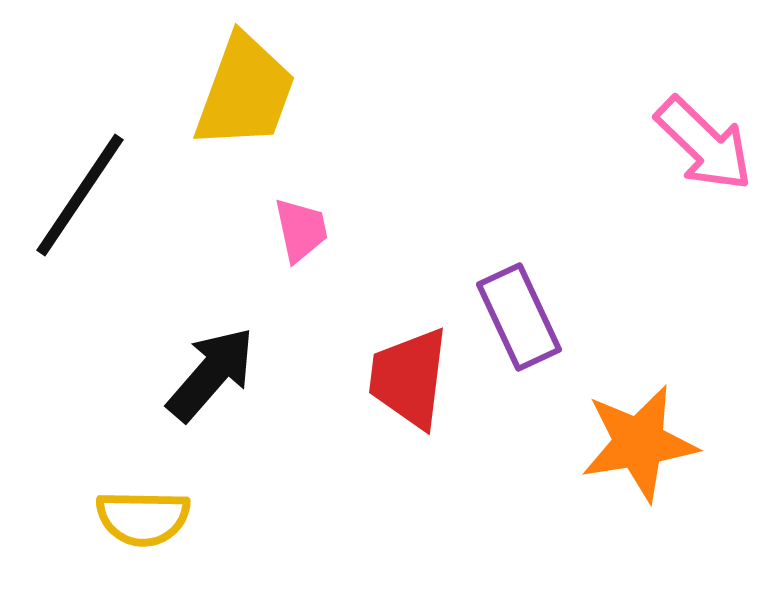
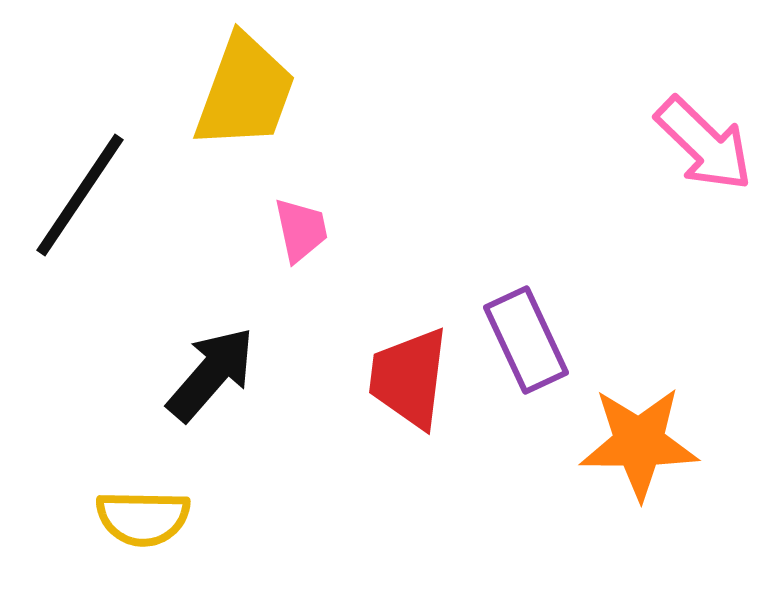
purple rectangle: moved 7 px right, 23 px down
orange star: rotated 9 degrees clockwise
